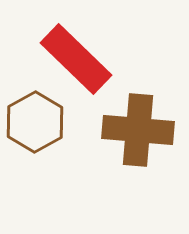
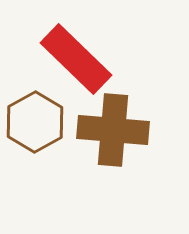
brown cross: moved 25 px left
